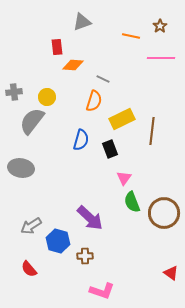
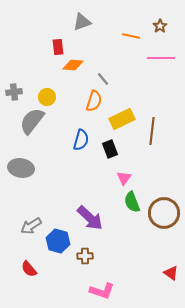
red rectangle: moved 1 px right
gray line: rotated 24 degrees clockwise
